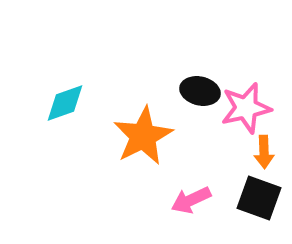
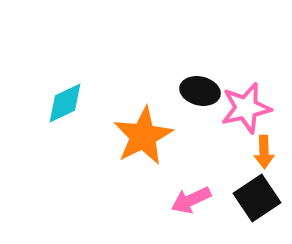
cyan diamond: rotated 6 degrees counterclockwise
black square: moved 2 px left; rotated 36 degrees clockwise
